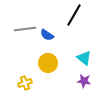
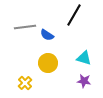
gray line: moved 2 px up
cyan triangle: rotated 21 degrees counterclockwise
yellow cross: rotated 24 degrees counterclockwise
